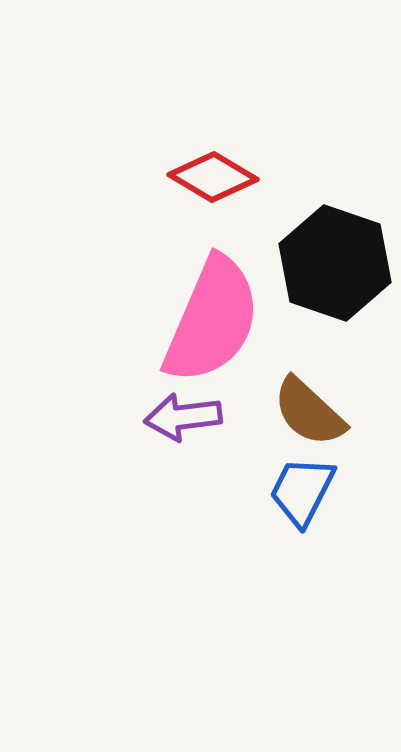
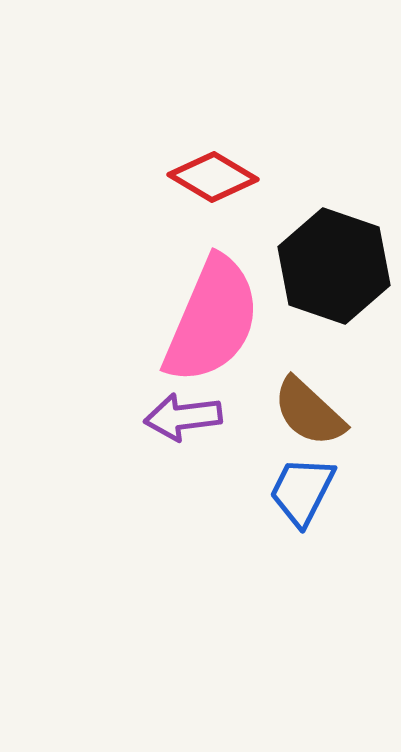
black hexagon: moved 1 px left, 3 px down
